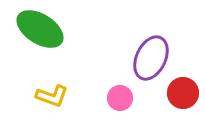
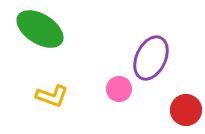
red circle: moved 3 px right, 17 px down
pink circle: moved 1 px left, 9 px up
